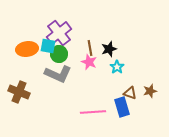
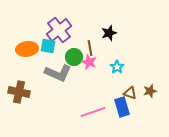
purple cross: moved 3 px up
black star: moved 16 px up
green circle: moved 15 px right, 3 px down
gray L-shape: moved 1 px up
brown cross: rotated 10 degrees counterclockwise
pink line: rotated 15 degrees counterclockwise
